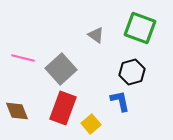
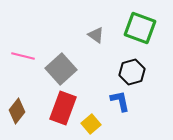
pink line: moved 2 px up
brown diamond: rotated 60 degrees clockwise
